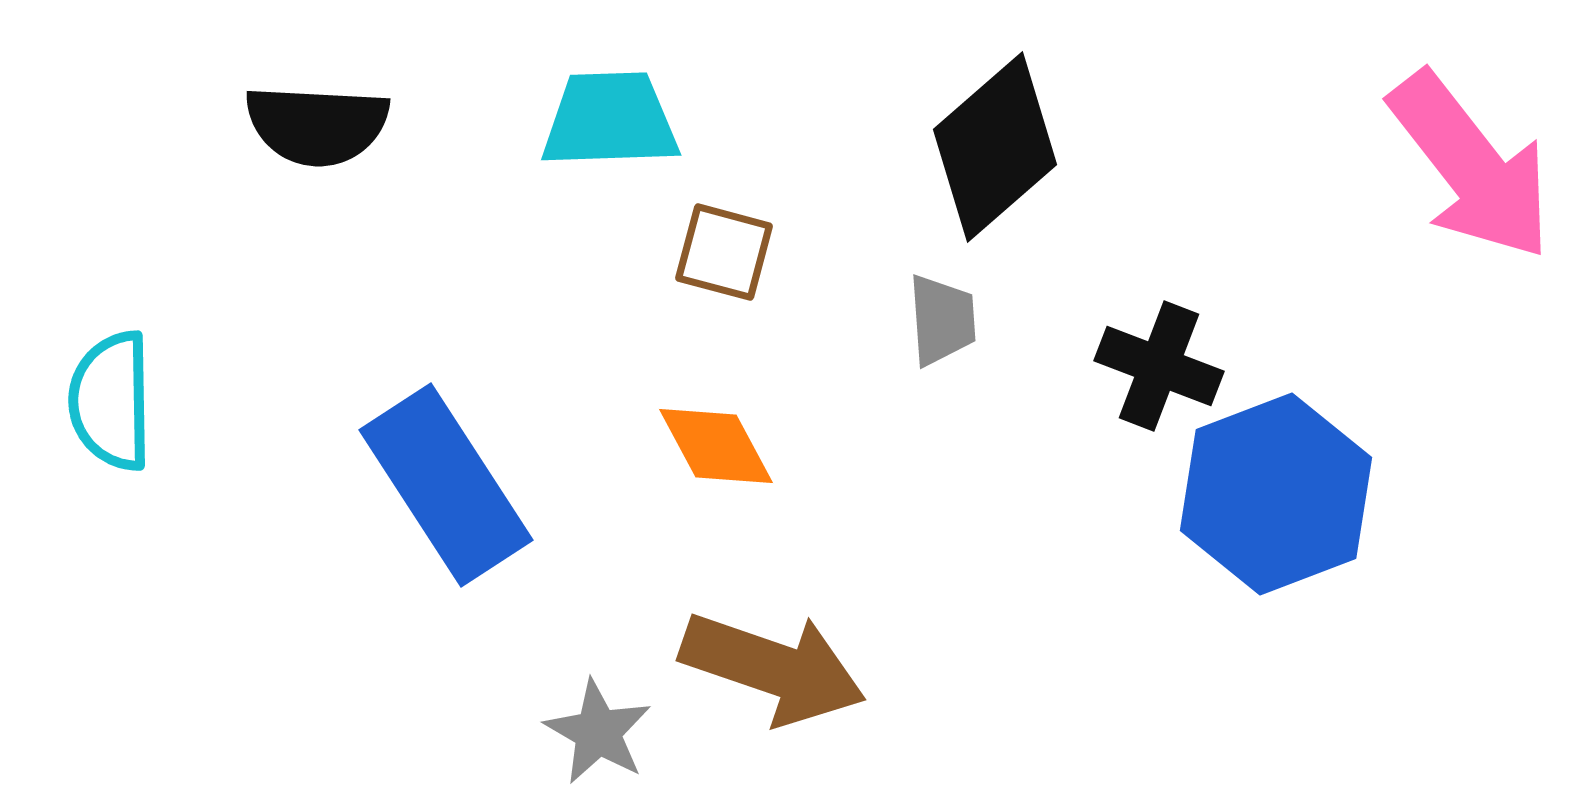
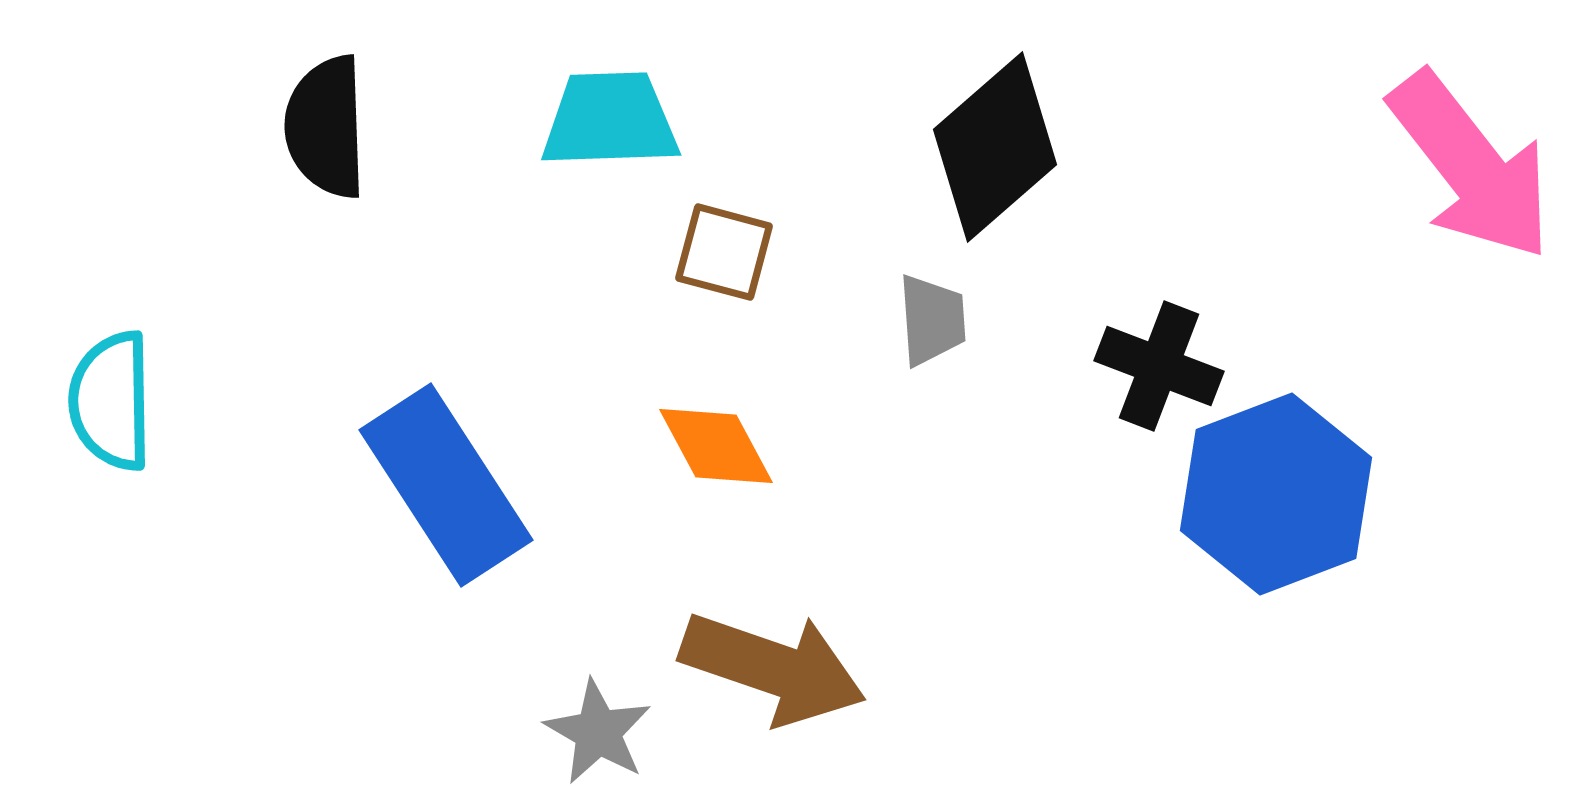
black semicircle: moved 9 px right, 2 px down; rotated 85 degrees clockwise
gray trapezoid: moved 10 px left
